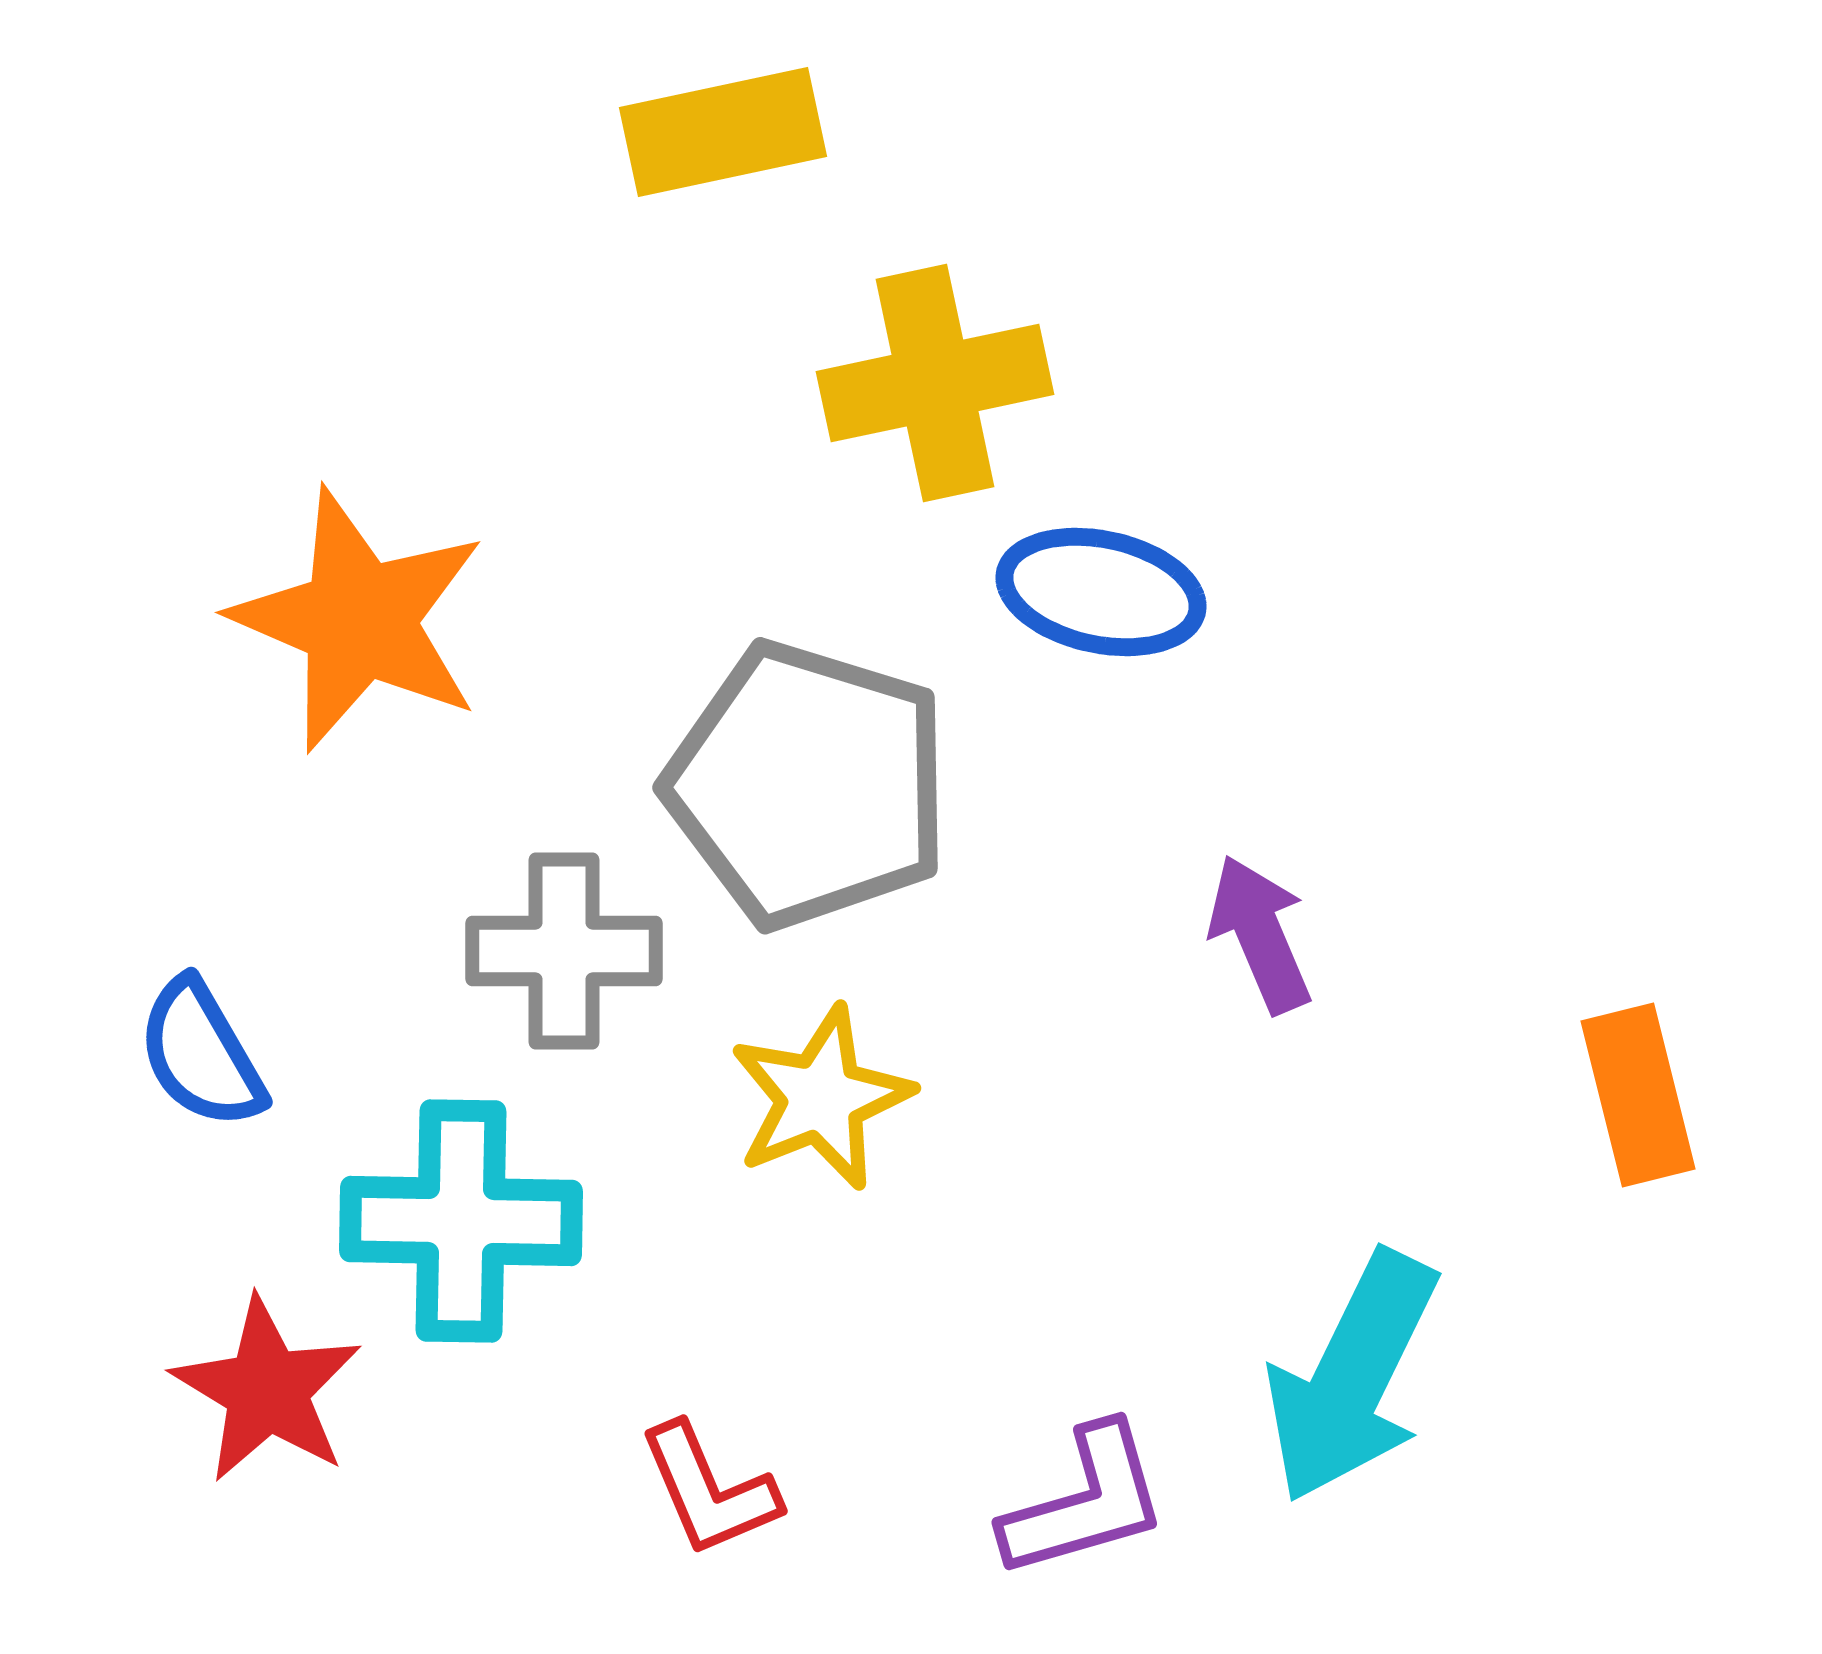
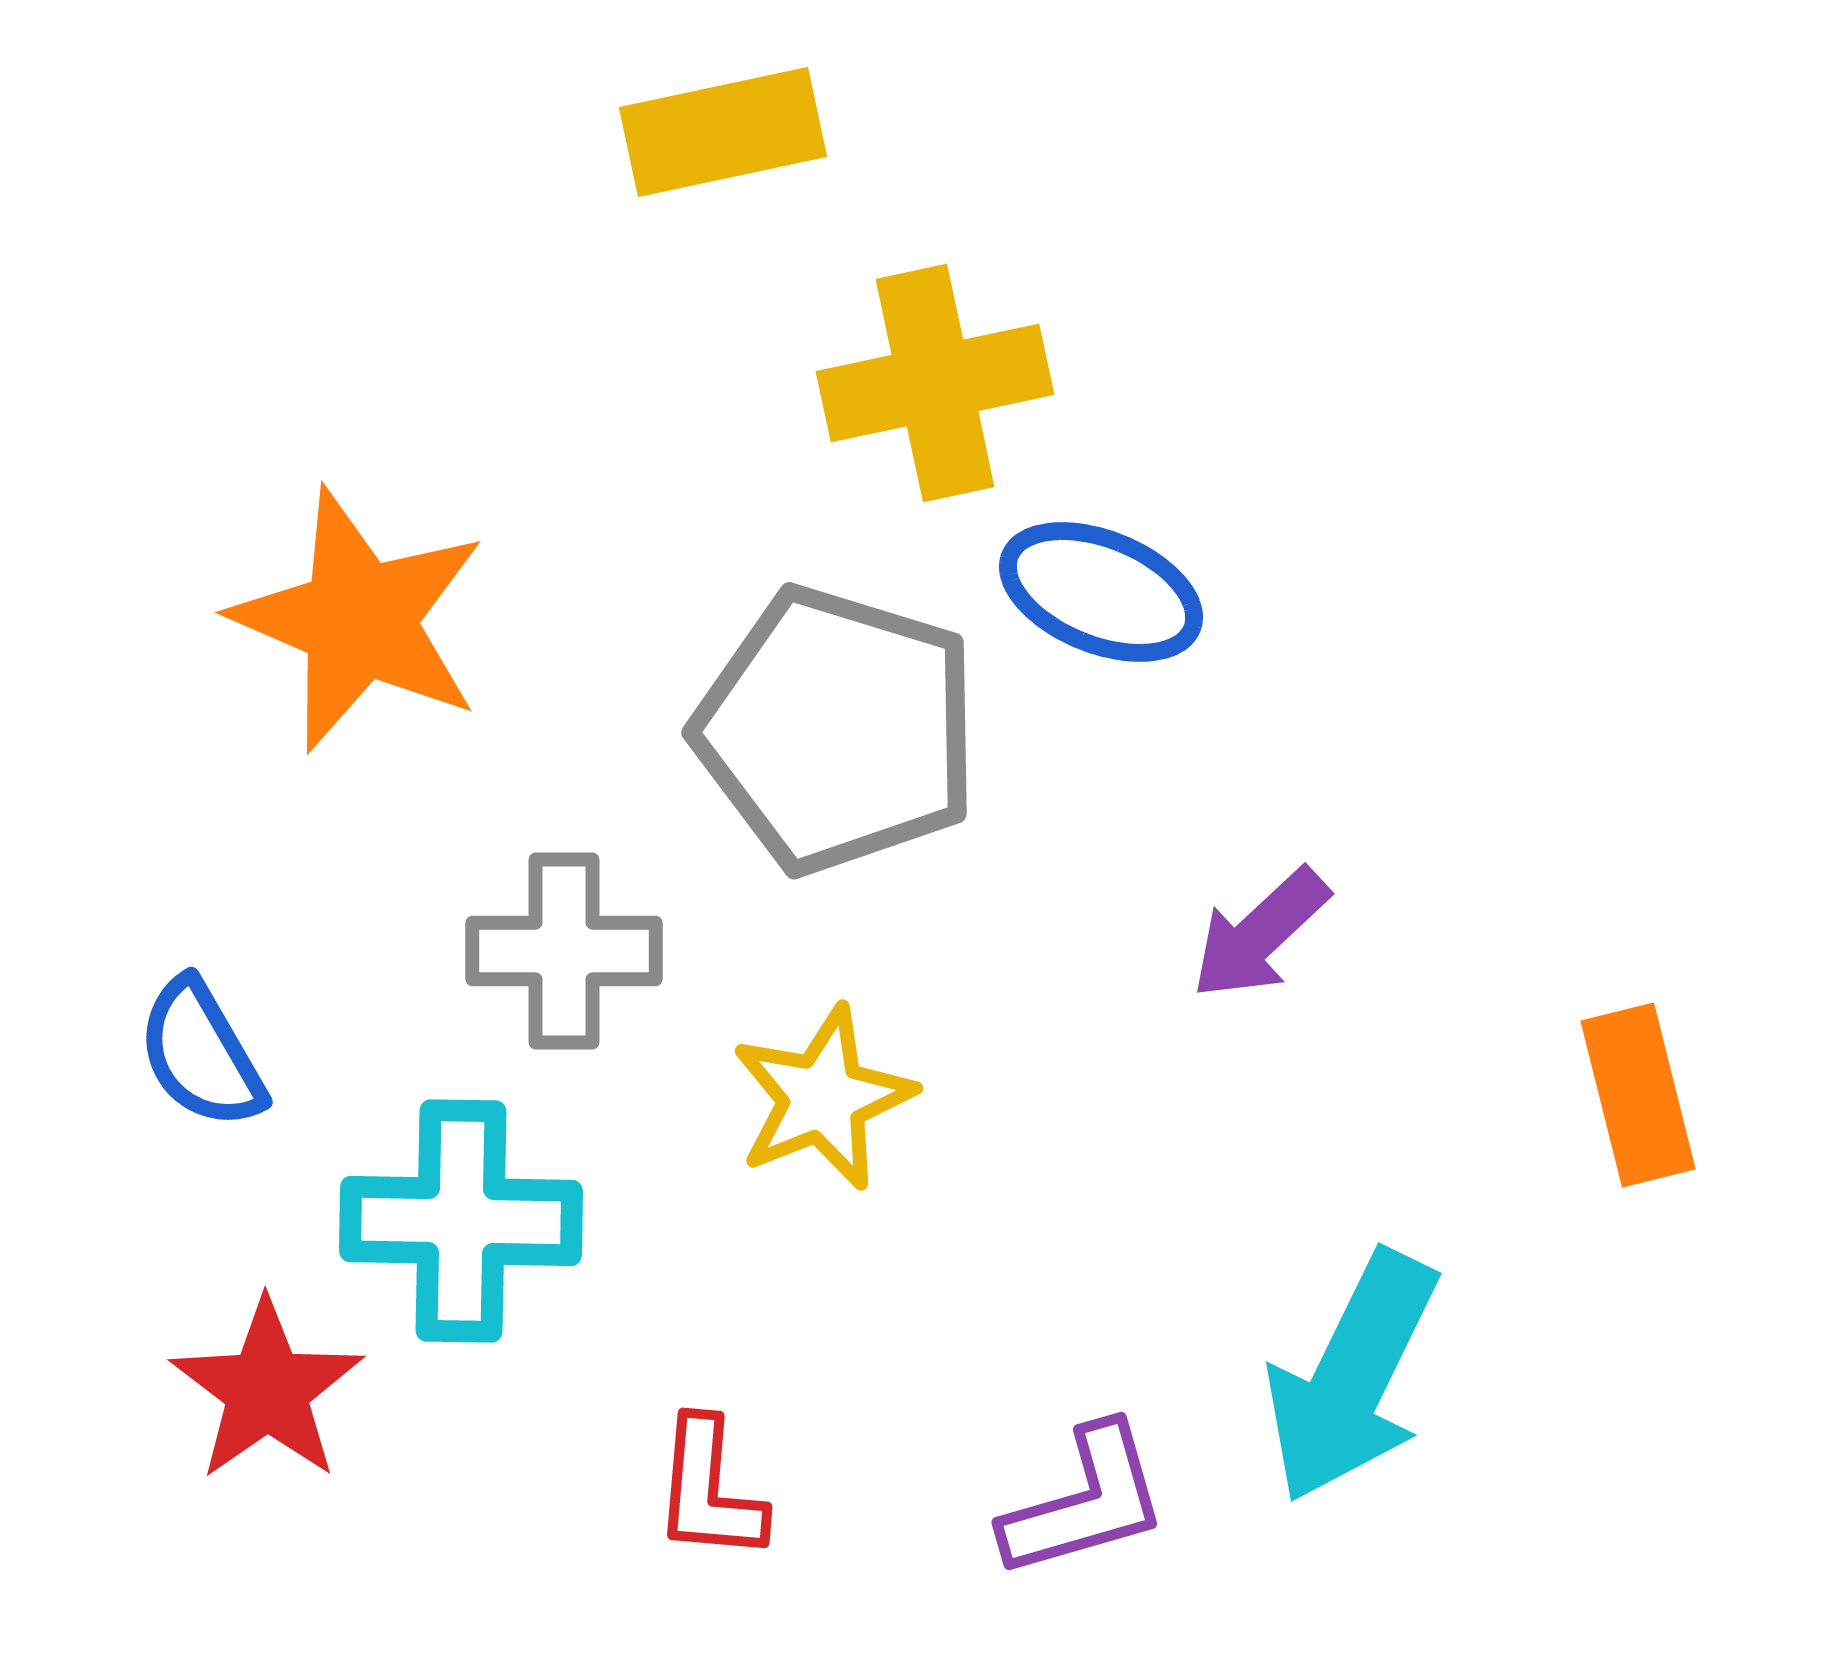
blue ellipse: rotated 10 degrees clockwise
gray pentagon: moved 29 px right, 55 px up
purple arrow: rotated 110 degrees counterclockwise
yellow star: moved 2 px right
red star: rotated 6 degrees clockwise
red L-shape: rotated 28 degrees clockwise
